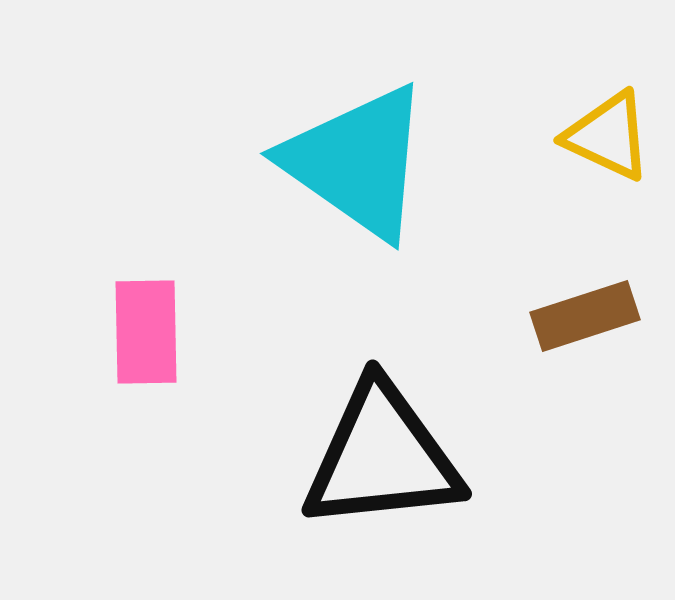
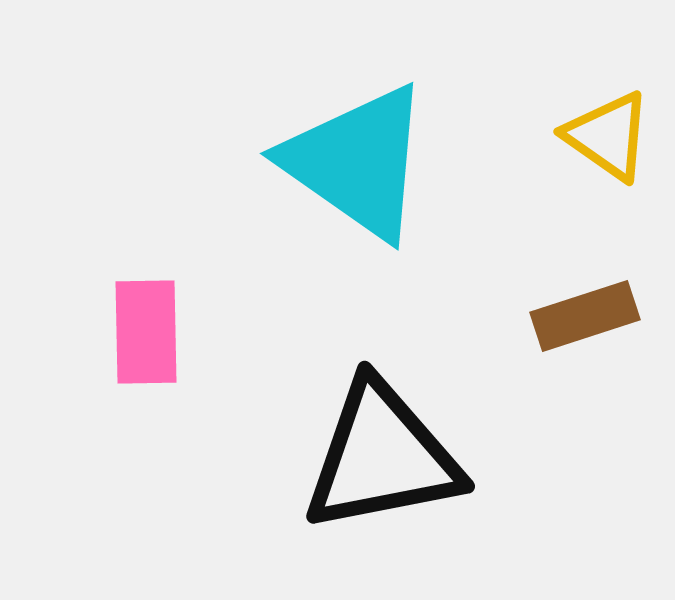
yellow triangle: rotated 10 degrees clockwise
black triangle: rotated 5 degrees counterclockwise
